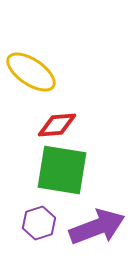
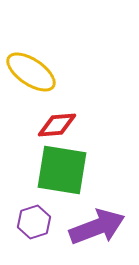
purple hexagon: moved 5 px left, 1 px up
